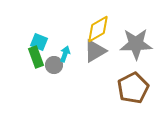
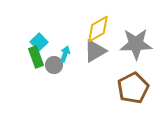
cyan square: rotated 24 degrees clockwise
